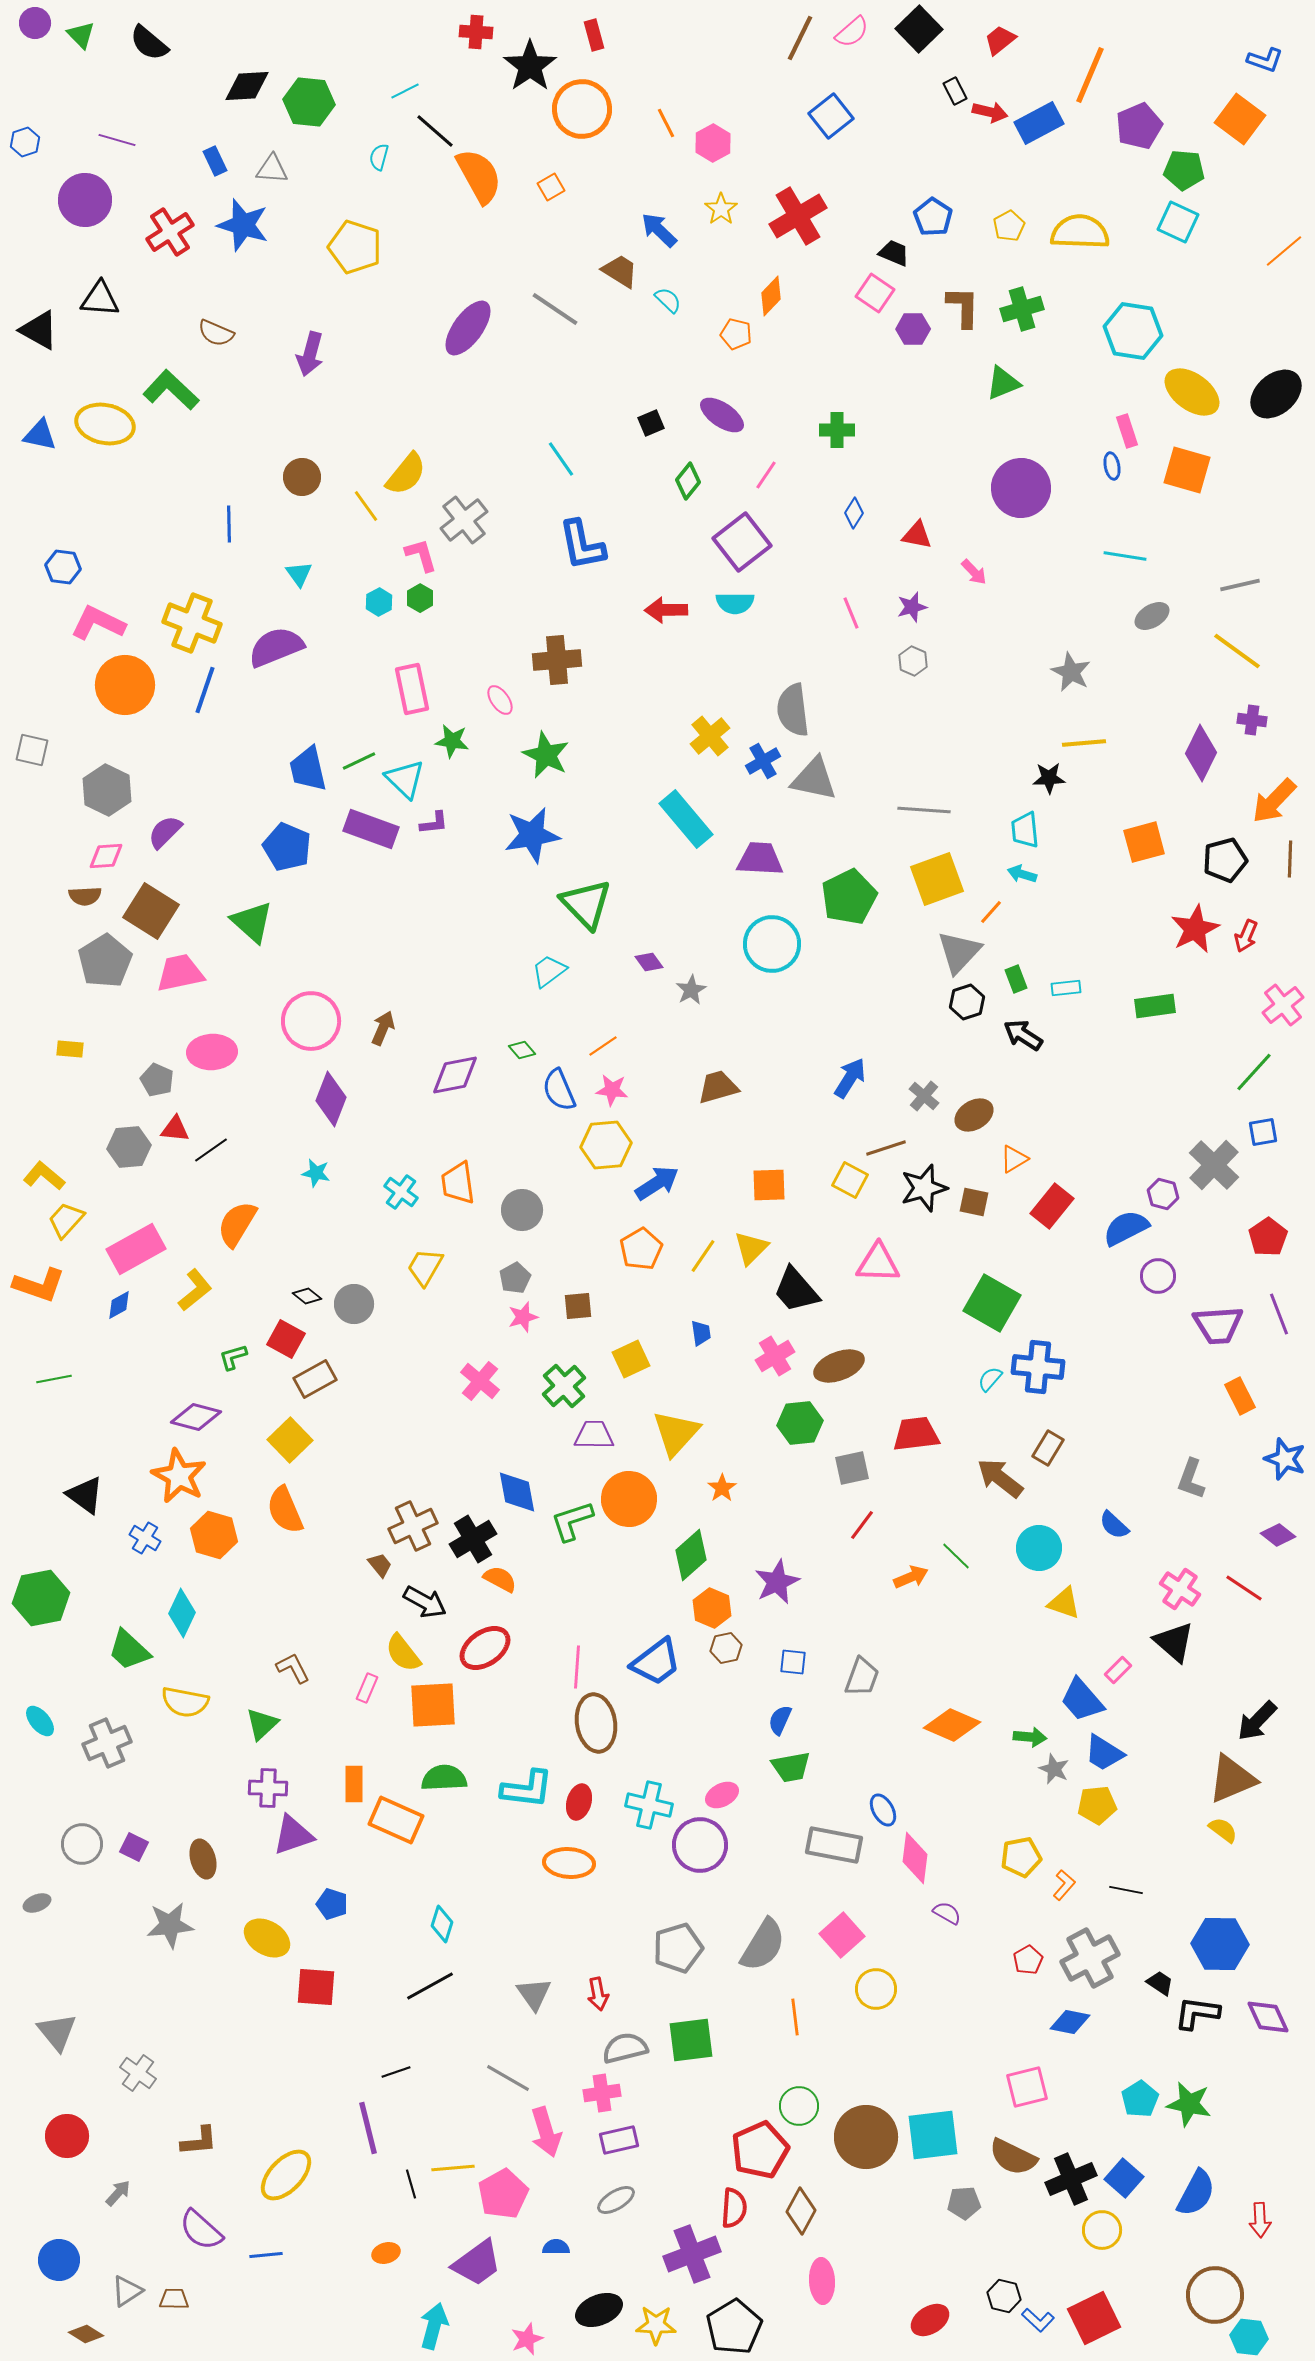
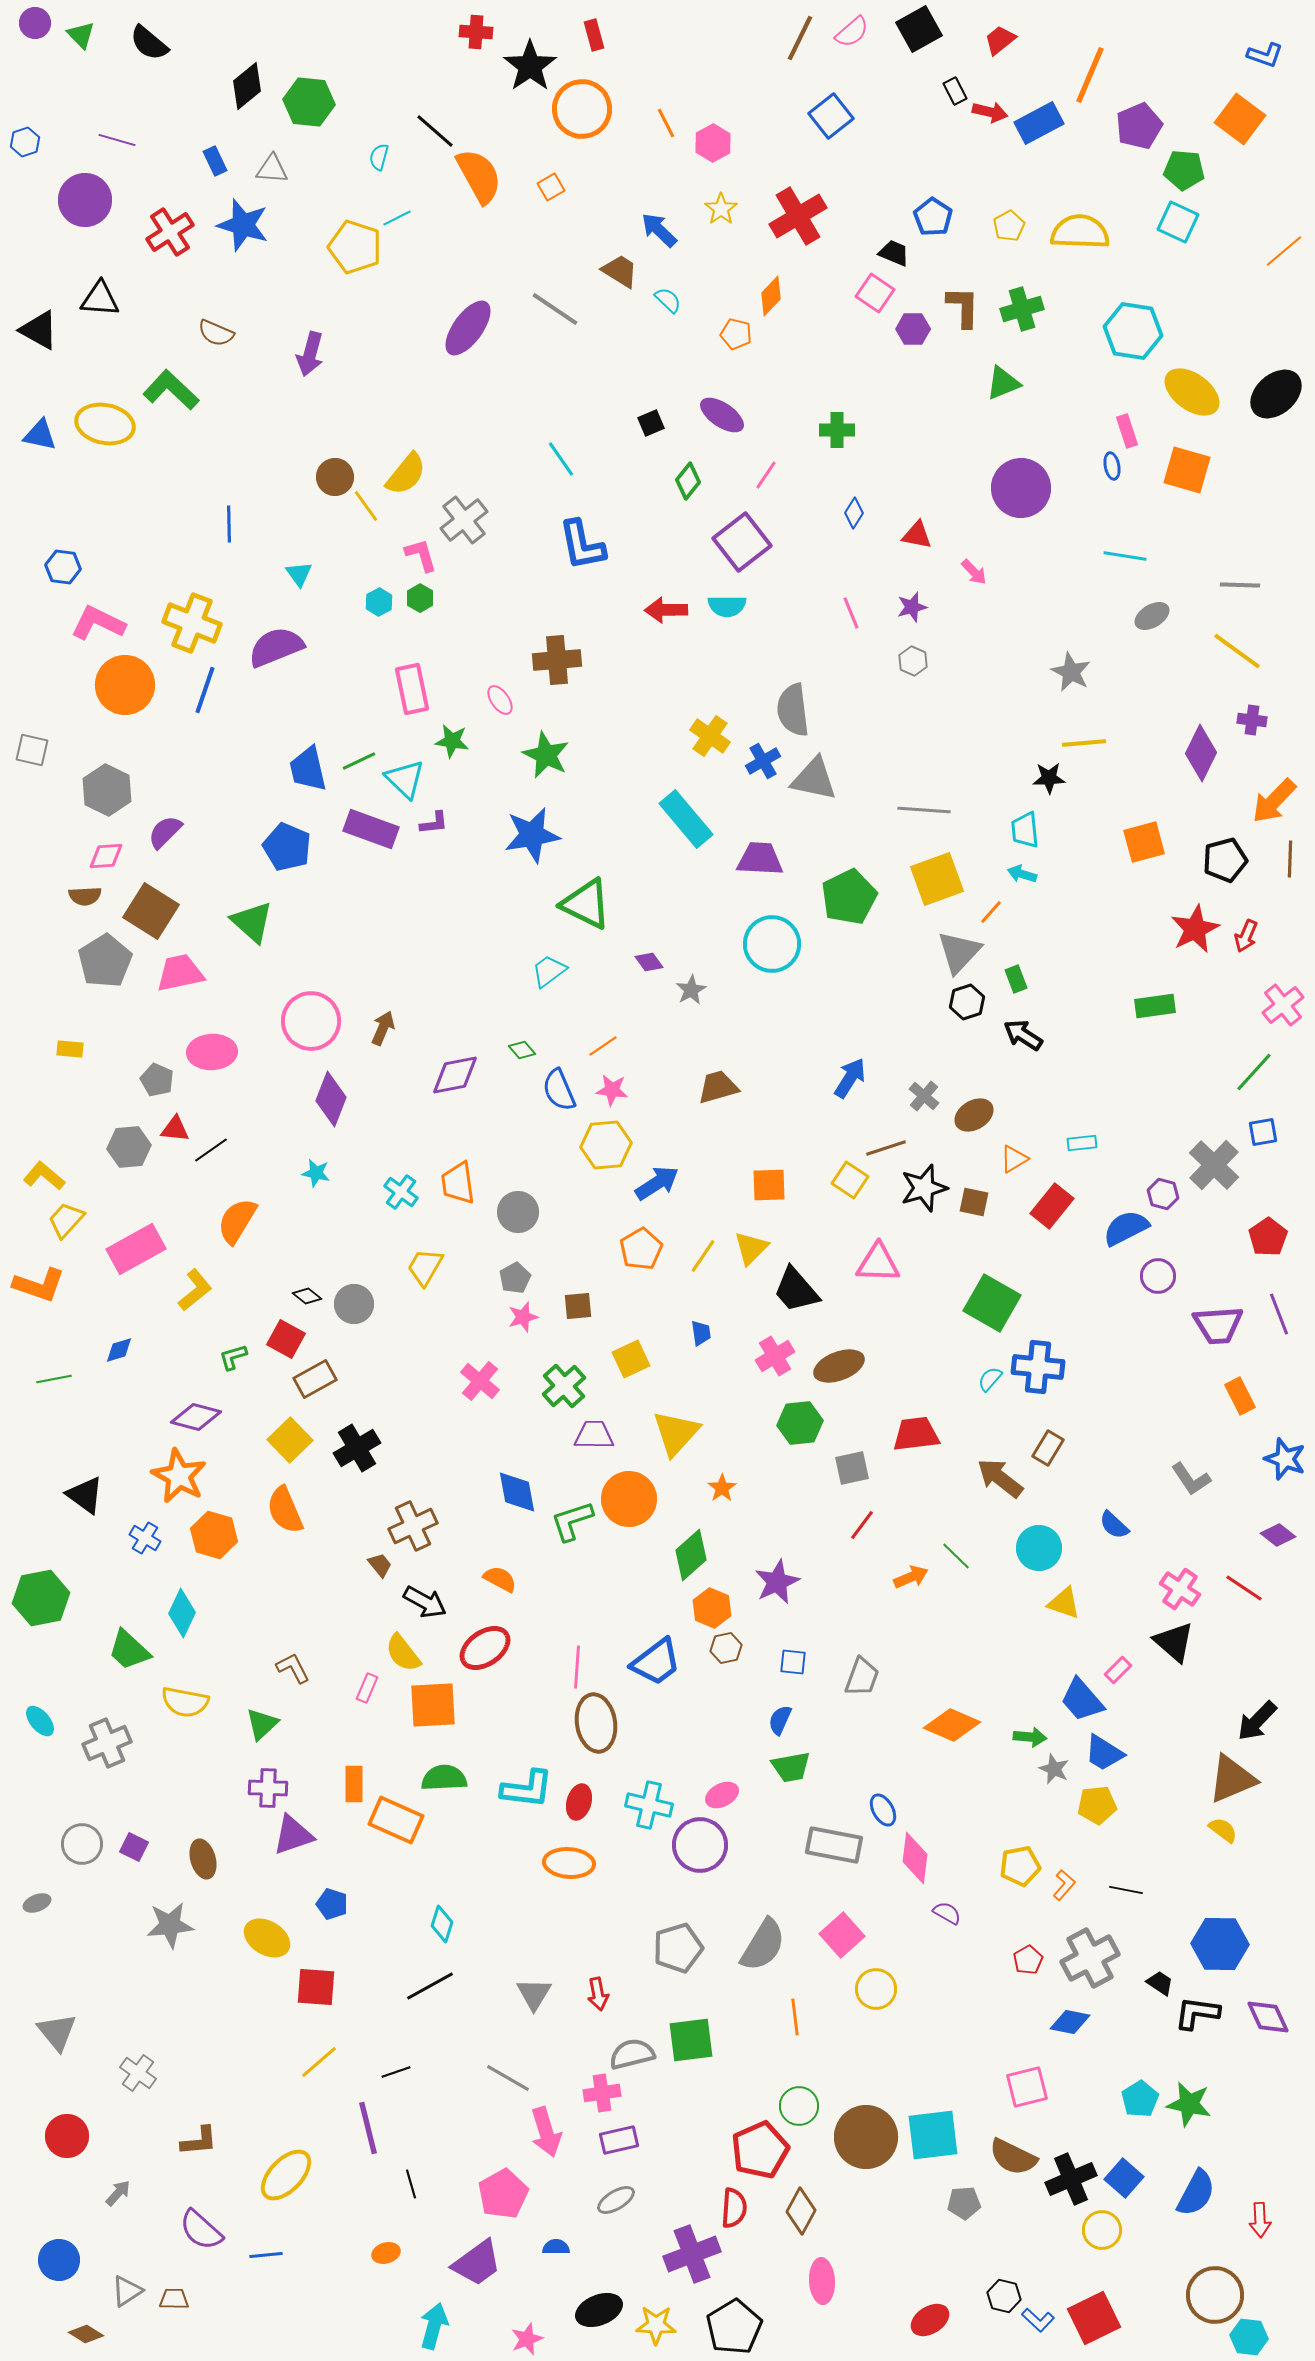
black square at (919, 29): rotated 15 degrees clockwise
blue L-shape at (1265, 60): moved 5 px up
black diamond at (247, 86): rotated 36 degrees counterclockwise
cyan line at (405, 91): moved 8 px left, 127 px down
brown circle at (302, 477): moved 33 px right
gray line at (1240, 585): rotated 15 degrees clockwise
cyan semicircle at (735, 603): moved 8 px left, 3 px down
yellow cross at (710, 736): rotated 15 degrees counterclockwise
green triangle at (586, 904): rotated 20 degrees counterclockwise
cyan rectangle at (1066, 988): moved 16 px right, 155 px down
yellow square at (850, 1180): rotated 6 degrees clockwise
gray circle at (522, 1210): moved 4 px left, 2 px down
orange semicircle at (237, 1224): moved 3 px up
blue diamond at (119, 1305): moved 45 px down; rotated 12 degrees clockwise
gray L-shape at (1191, 1479): rotated 54 degrees counterclockwise
black cross at (473, 1539): moved 116 px left, 91 px up
yellow pentagon at (1021, 1857): moved 1 px left, 9 px down
gray triangle at (534, 1994): rotated 6 degrees clockwise
gray semicircle at (625, 2048): moved 7 px right, 6 px down
yellow line at (453, 2168): moved 134 px left, 106 px up; rotated 36 degrees counterclockwise
